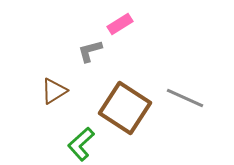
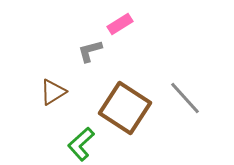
brown triangle: moved 1 px left, 1 px down
gray line: rotated 24 degrees clockwise
